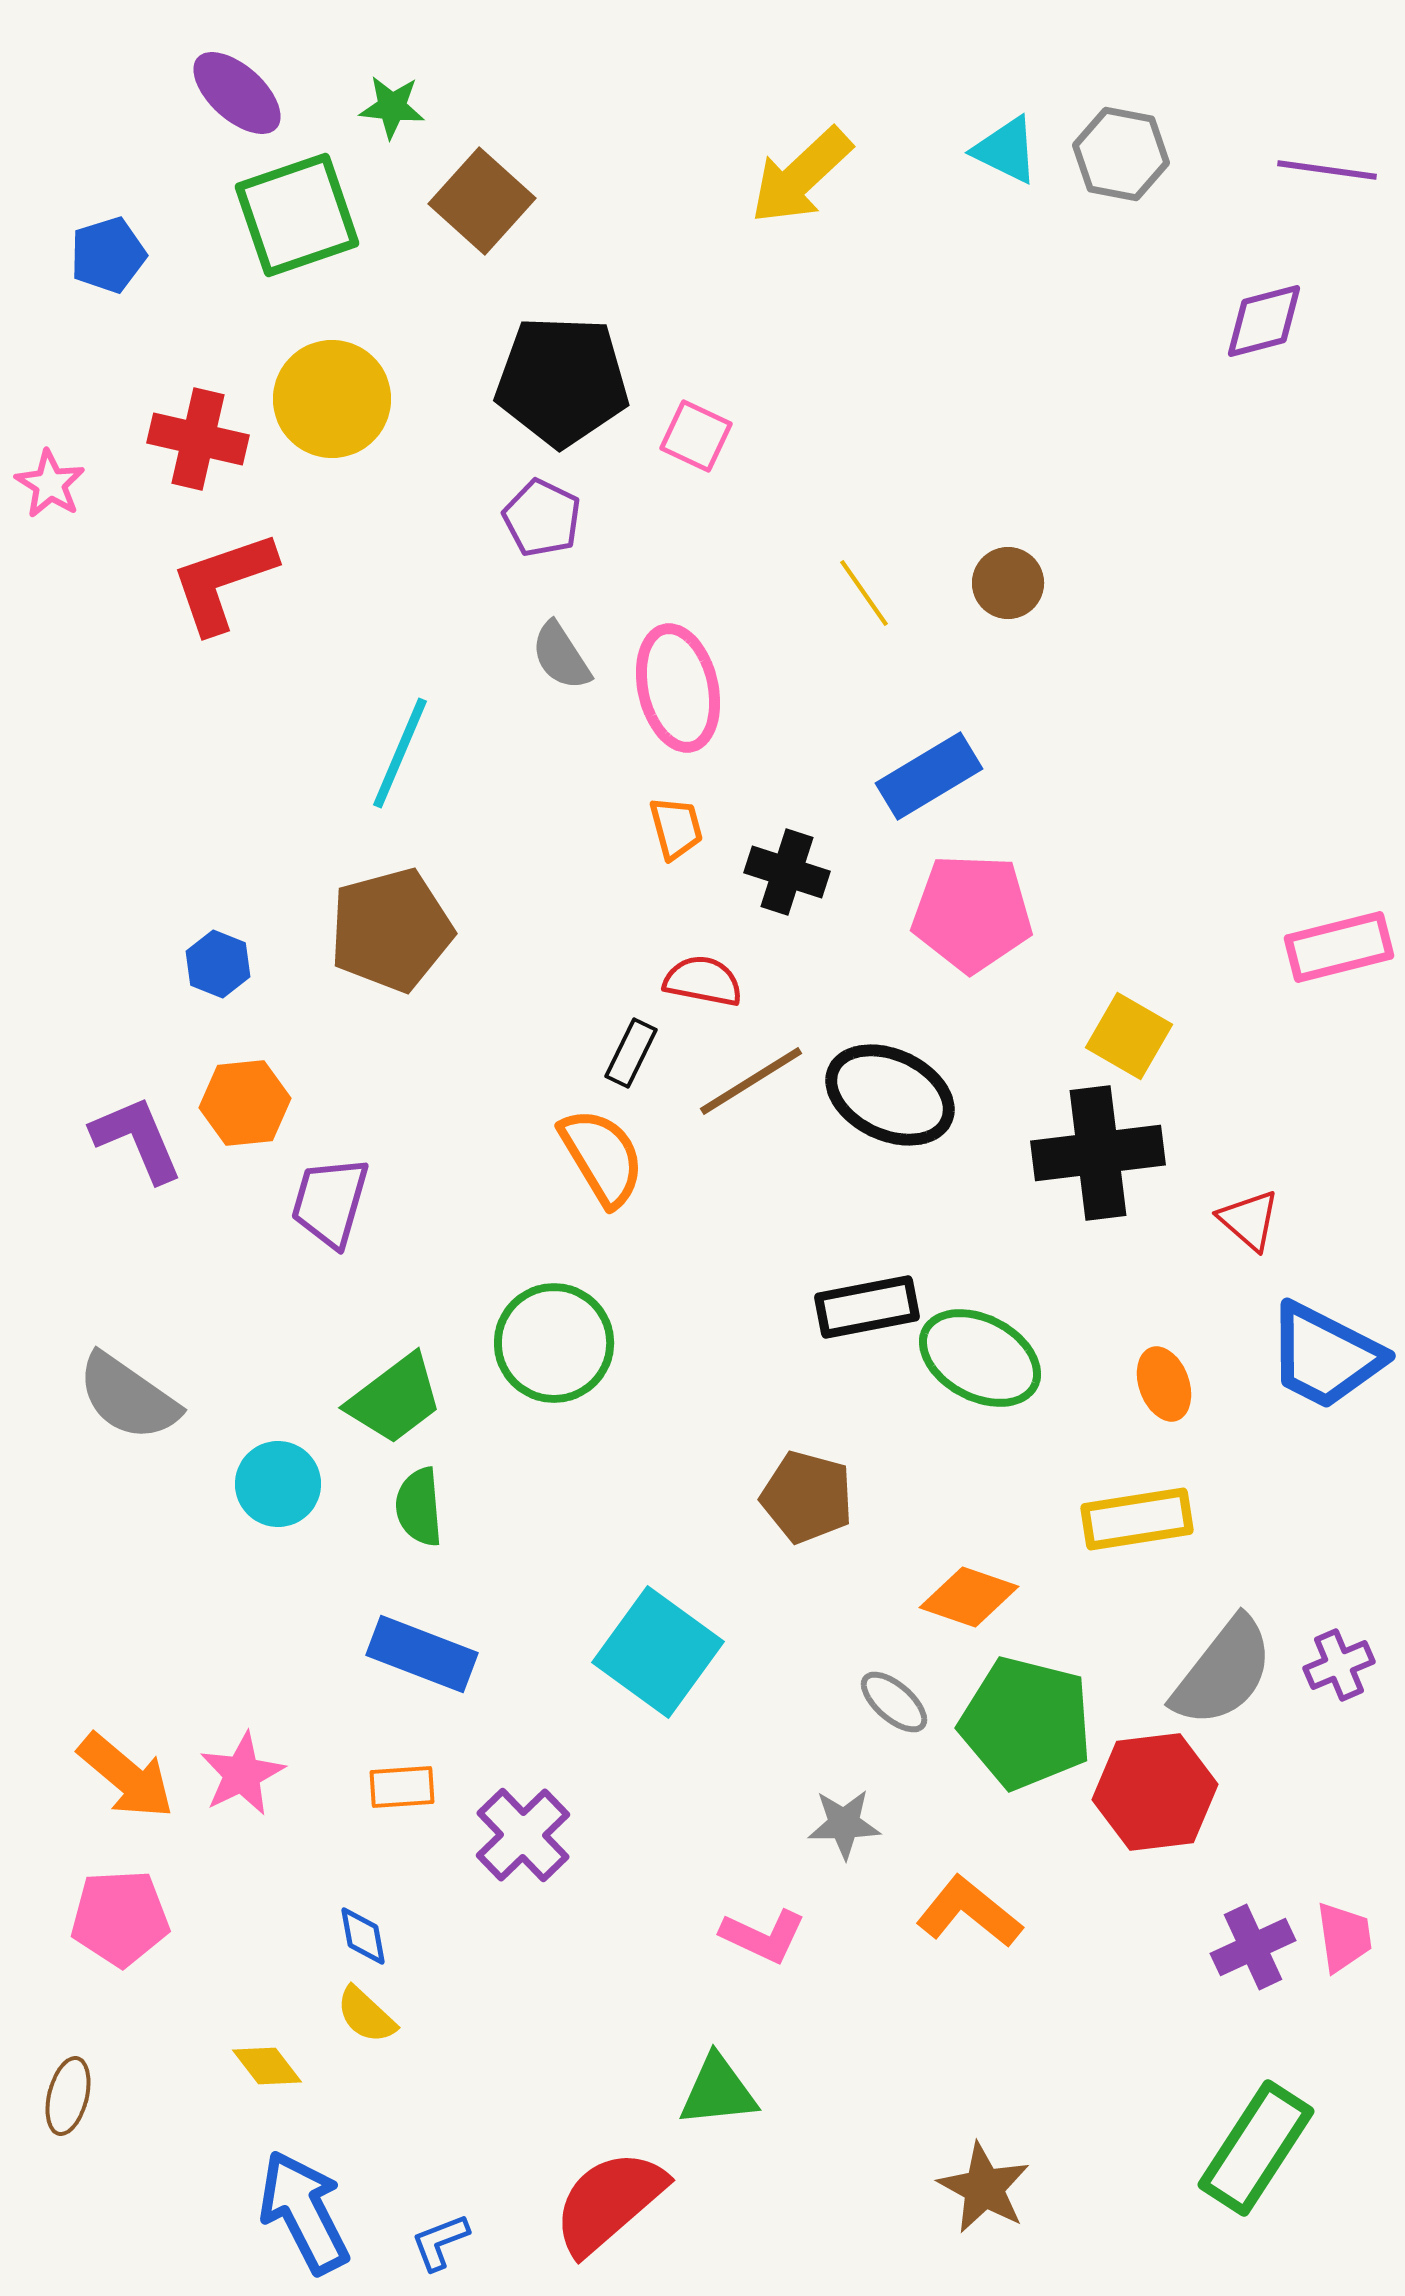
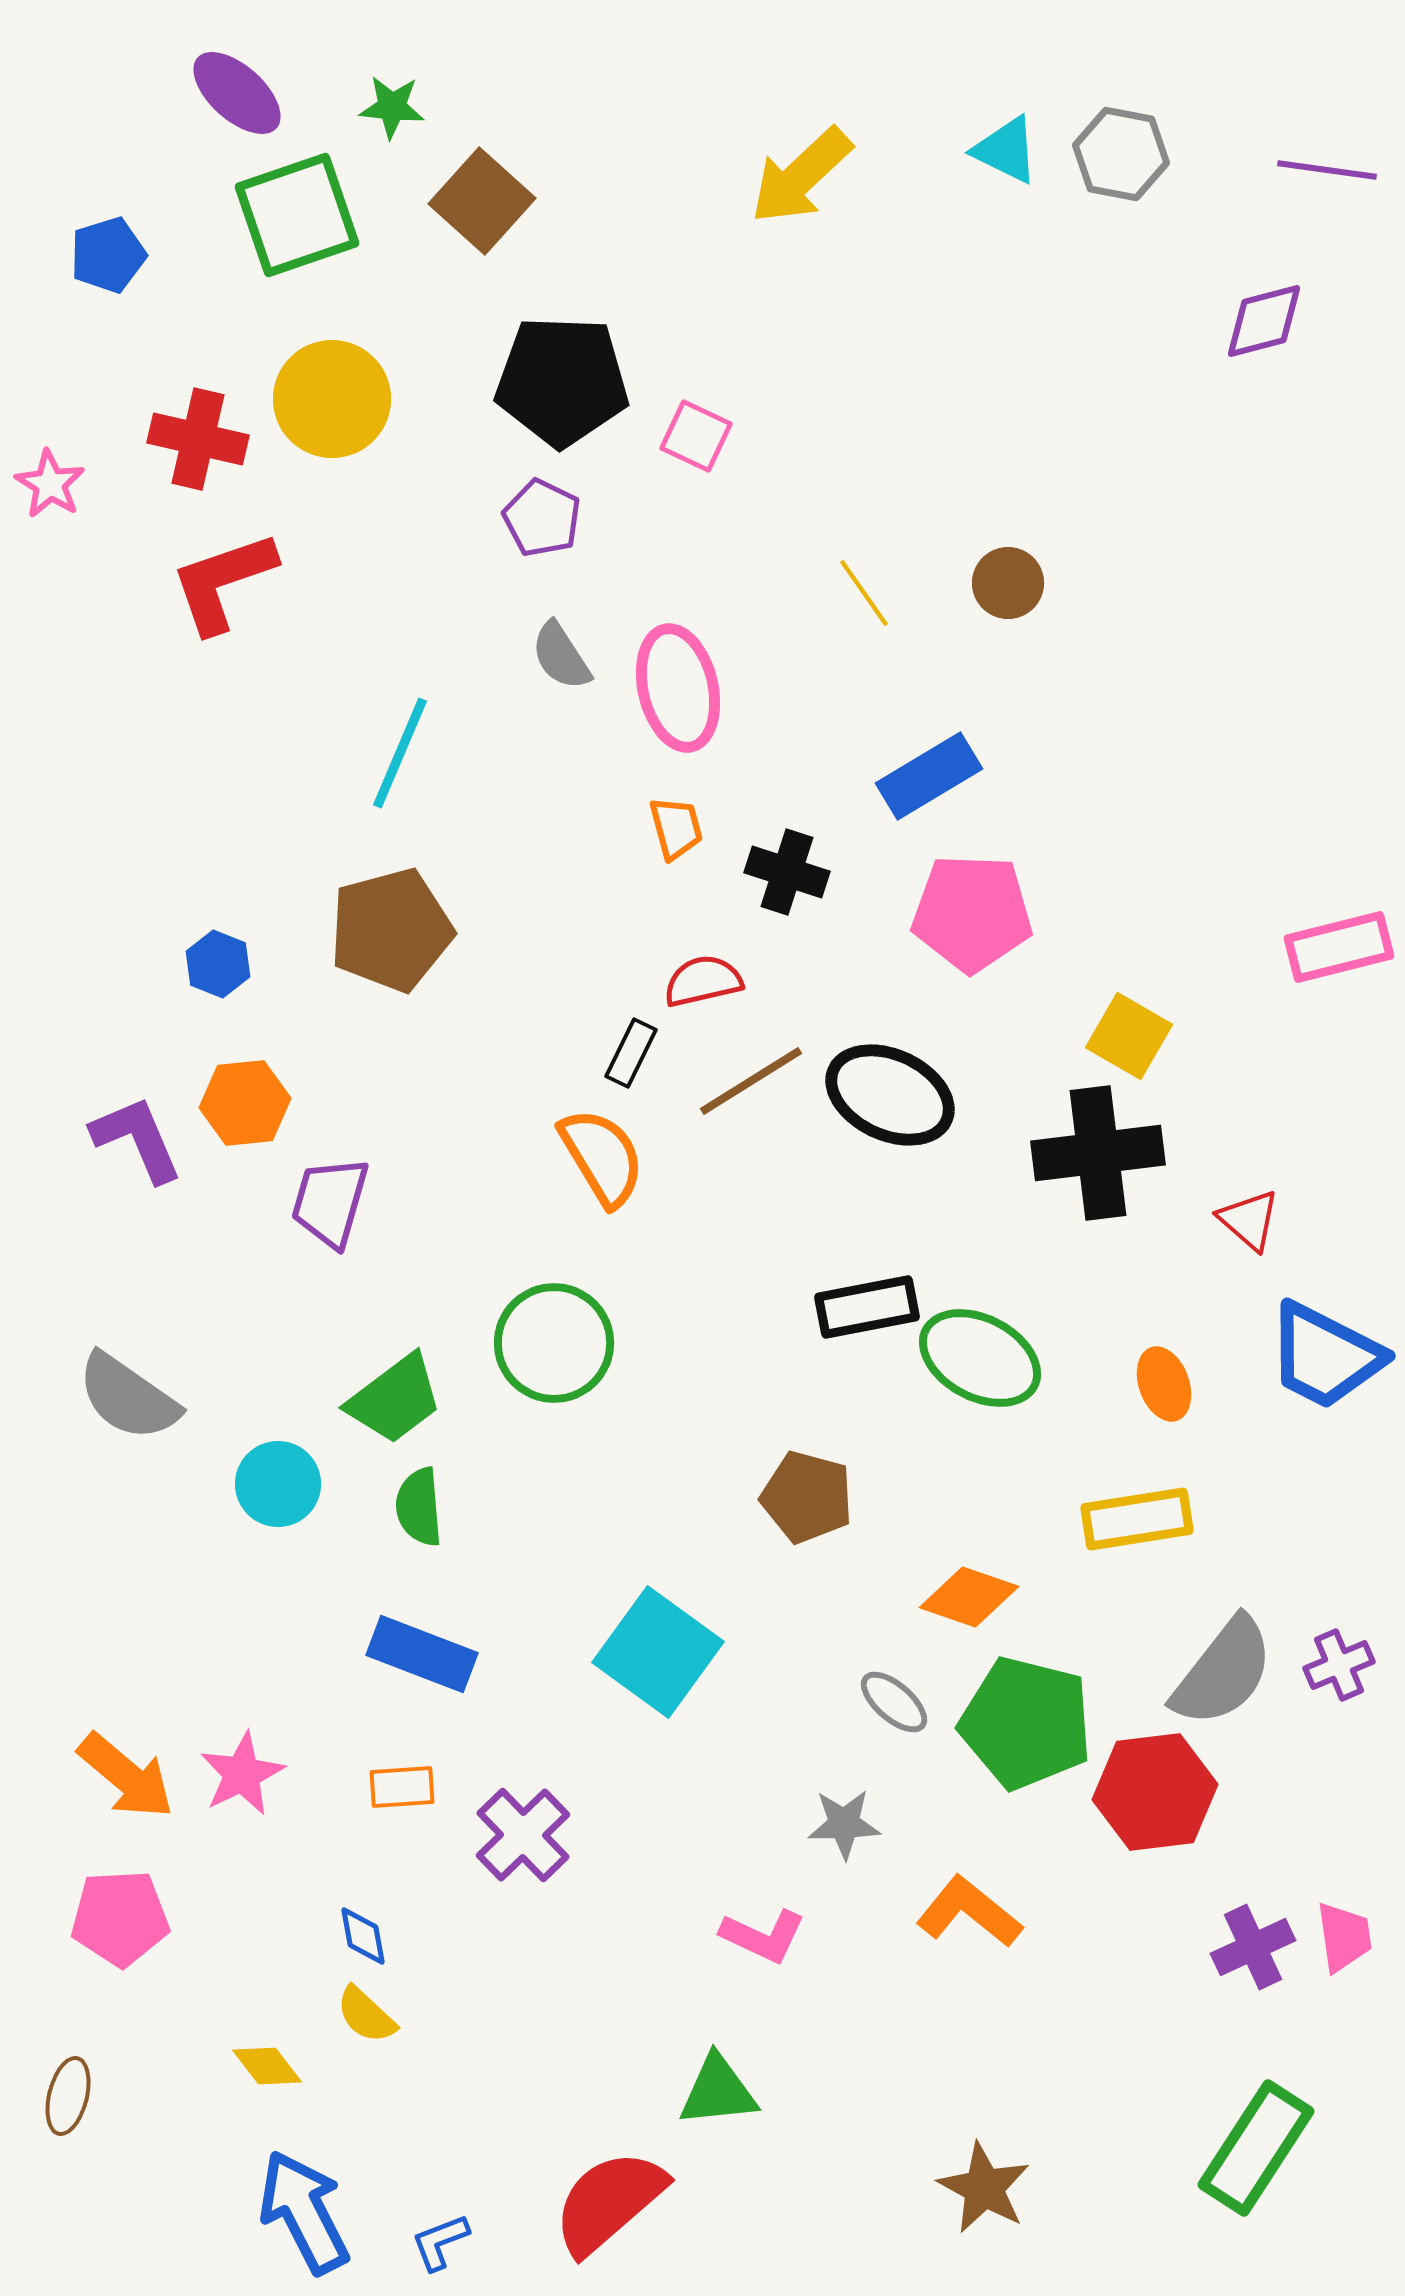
red semicircle at (703, 981): rotated 24 degrees counterclockwise
